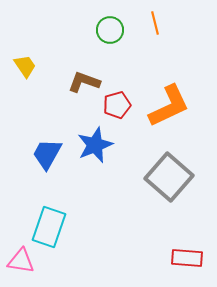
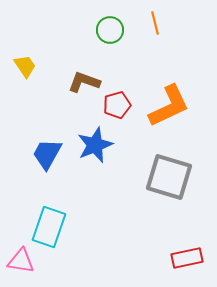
gray square: rotated 24 degrees counterclockwise
red rectangle: rotated 16 degrees counterclockwise
